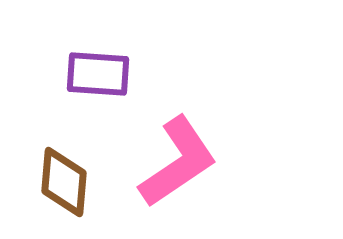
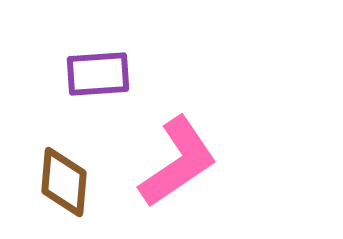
purple rectangle: rotated 8 degrees counterclockwise
